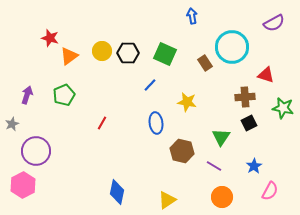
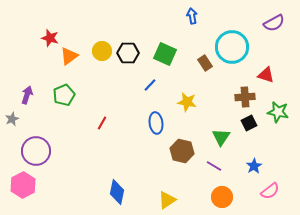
green star: moved 5 px left, 4 px down
gray star: moved 5 px up
pink semicircle: rotated 24 degrees clockwise
